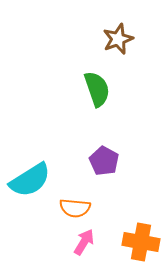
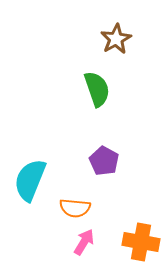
brown star: moved 2 px left; rotated 8 degrees counterclockwise
cyan semicircle: rotated 144 degrees clockwise
